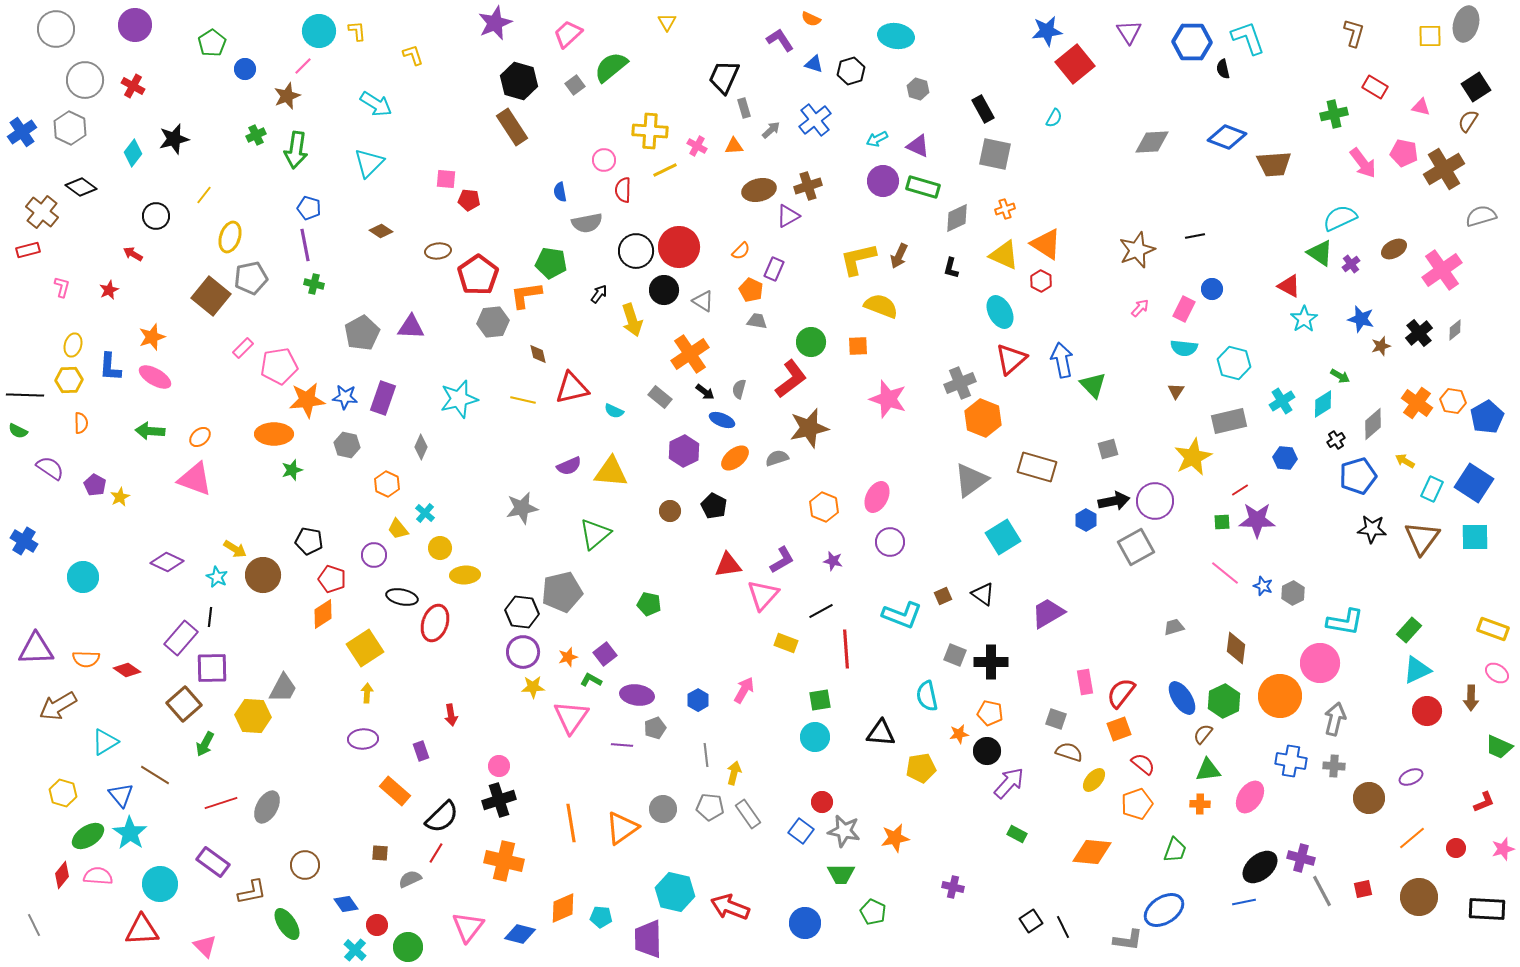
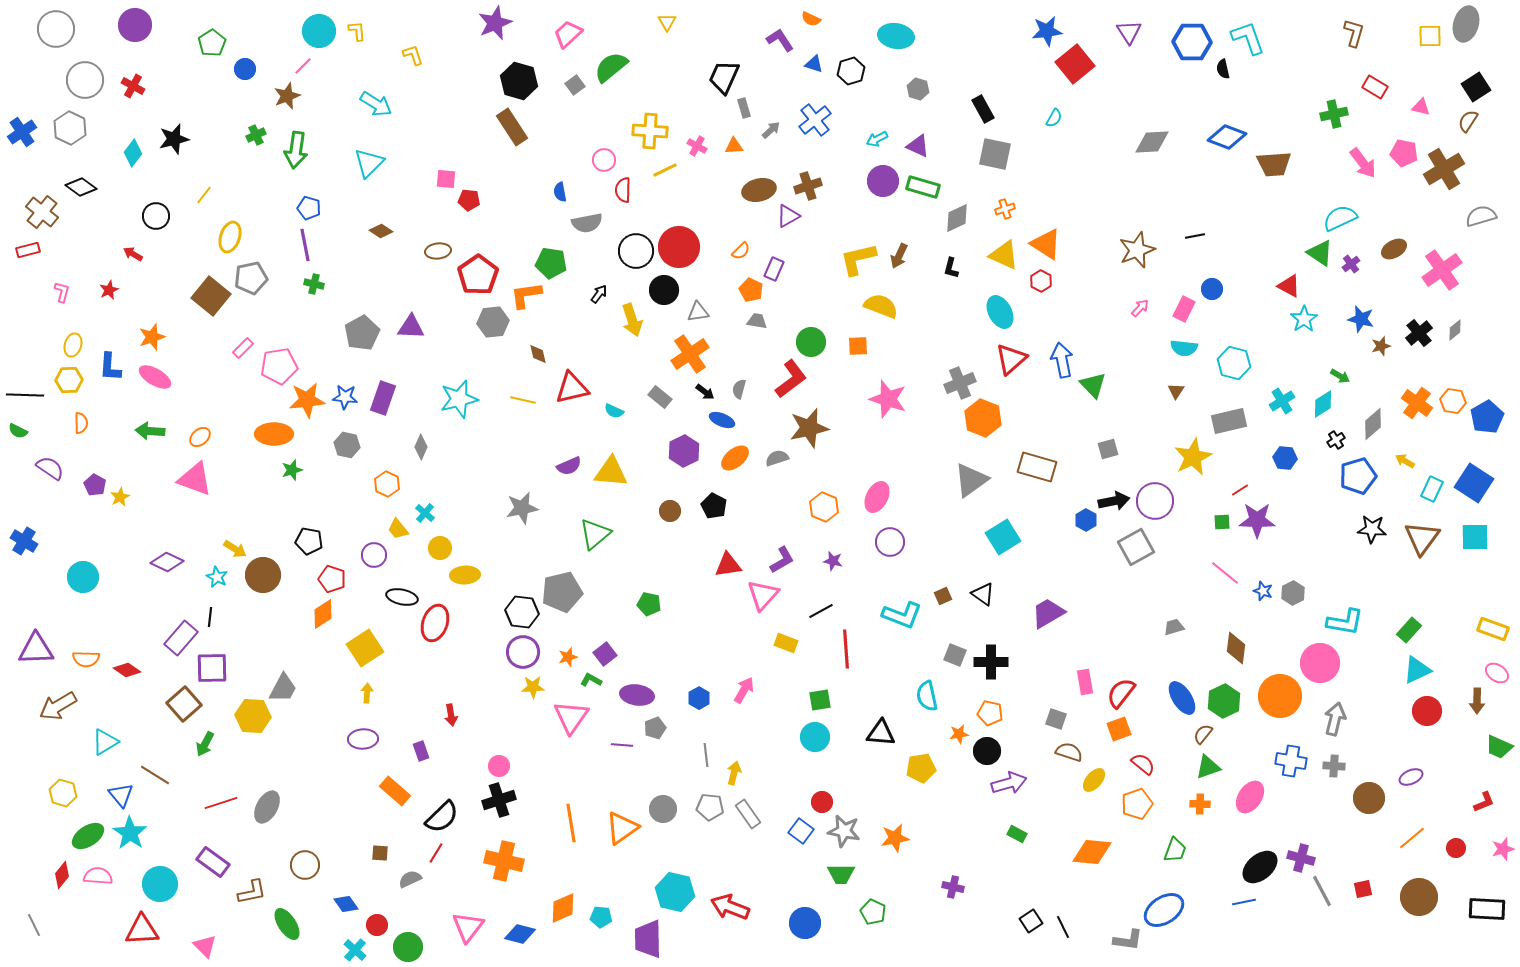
pink L-shape at (62, 287): moved 5 px down
gray triangle at (703, 301): moved 5 px left, 11 px down; rotated 40 degrees counterclockwise
blue star at (1263, 586): moved 5 px down
brown arrow at (1471, 698): moved 6 px right, 3 px down
blue hexagon at (698, 700): moved 1 px right, 2 px up
green triangle at (1208, 770): moved 3 px up; rotated 12 degrees counterclockwise
purple arrow at (1009, 783): rotated 32 degrees clockwise
